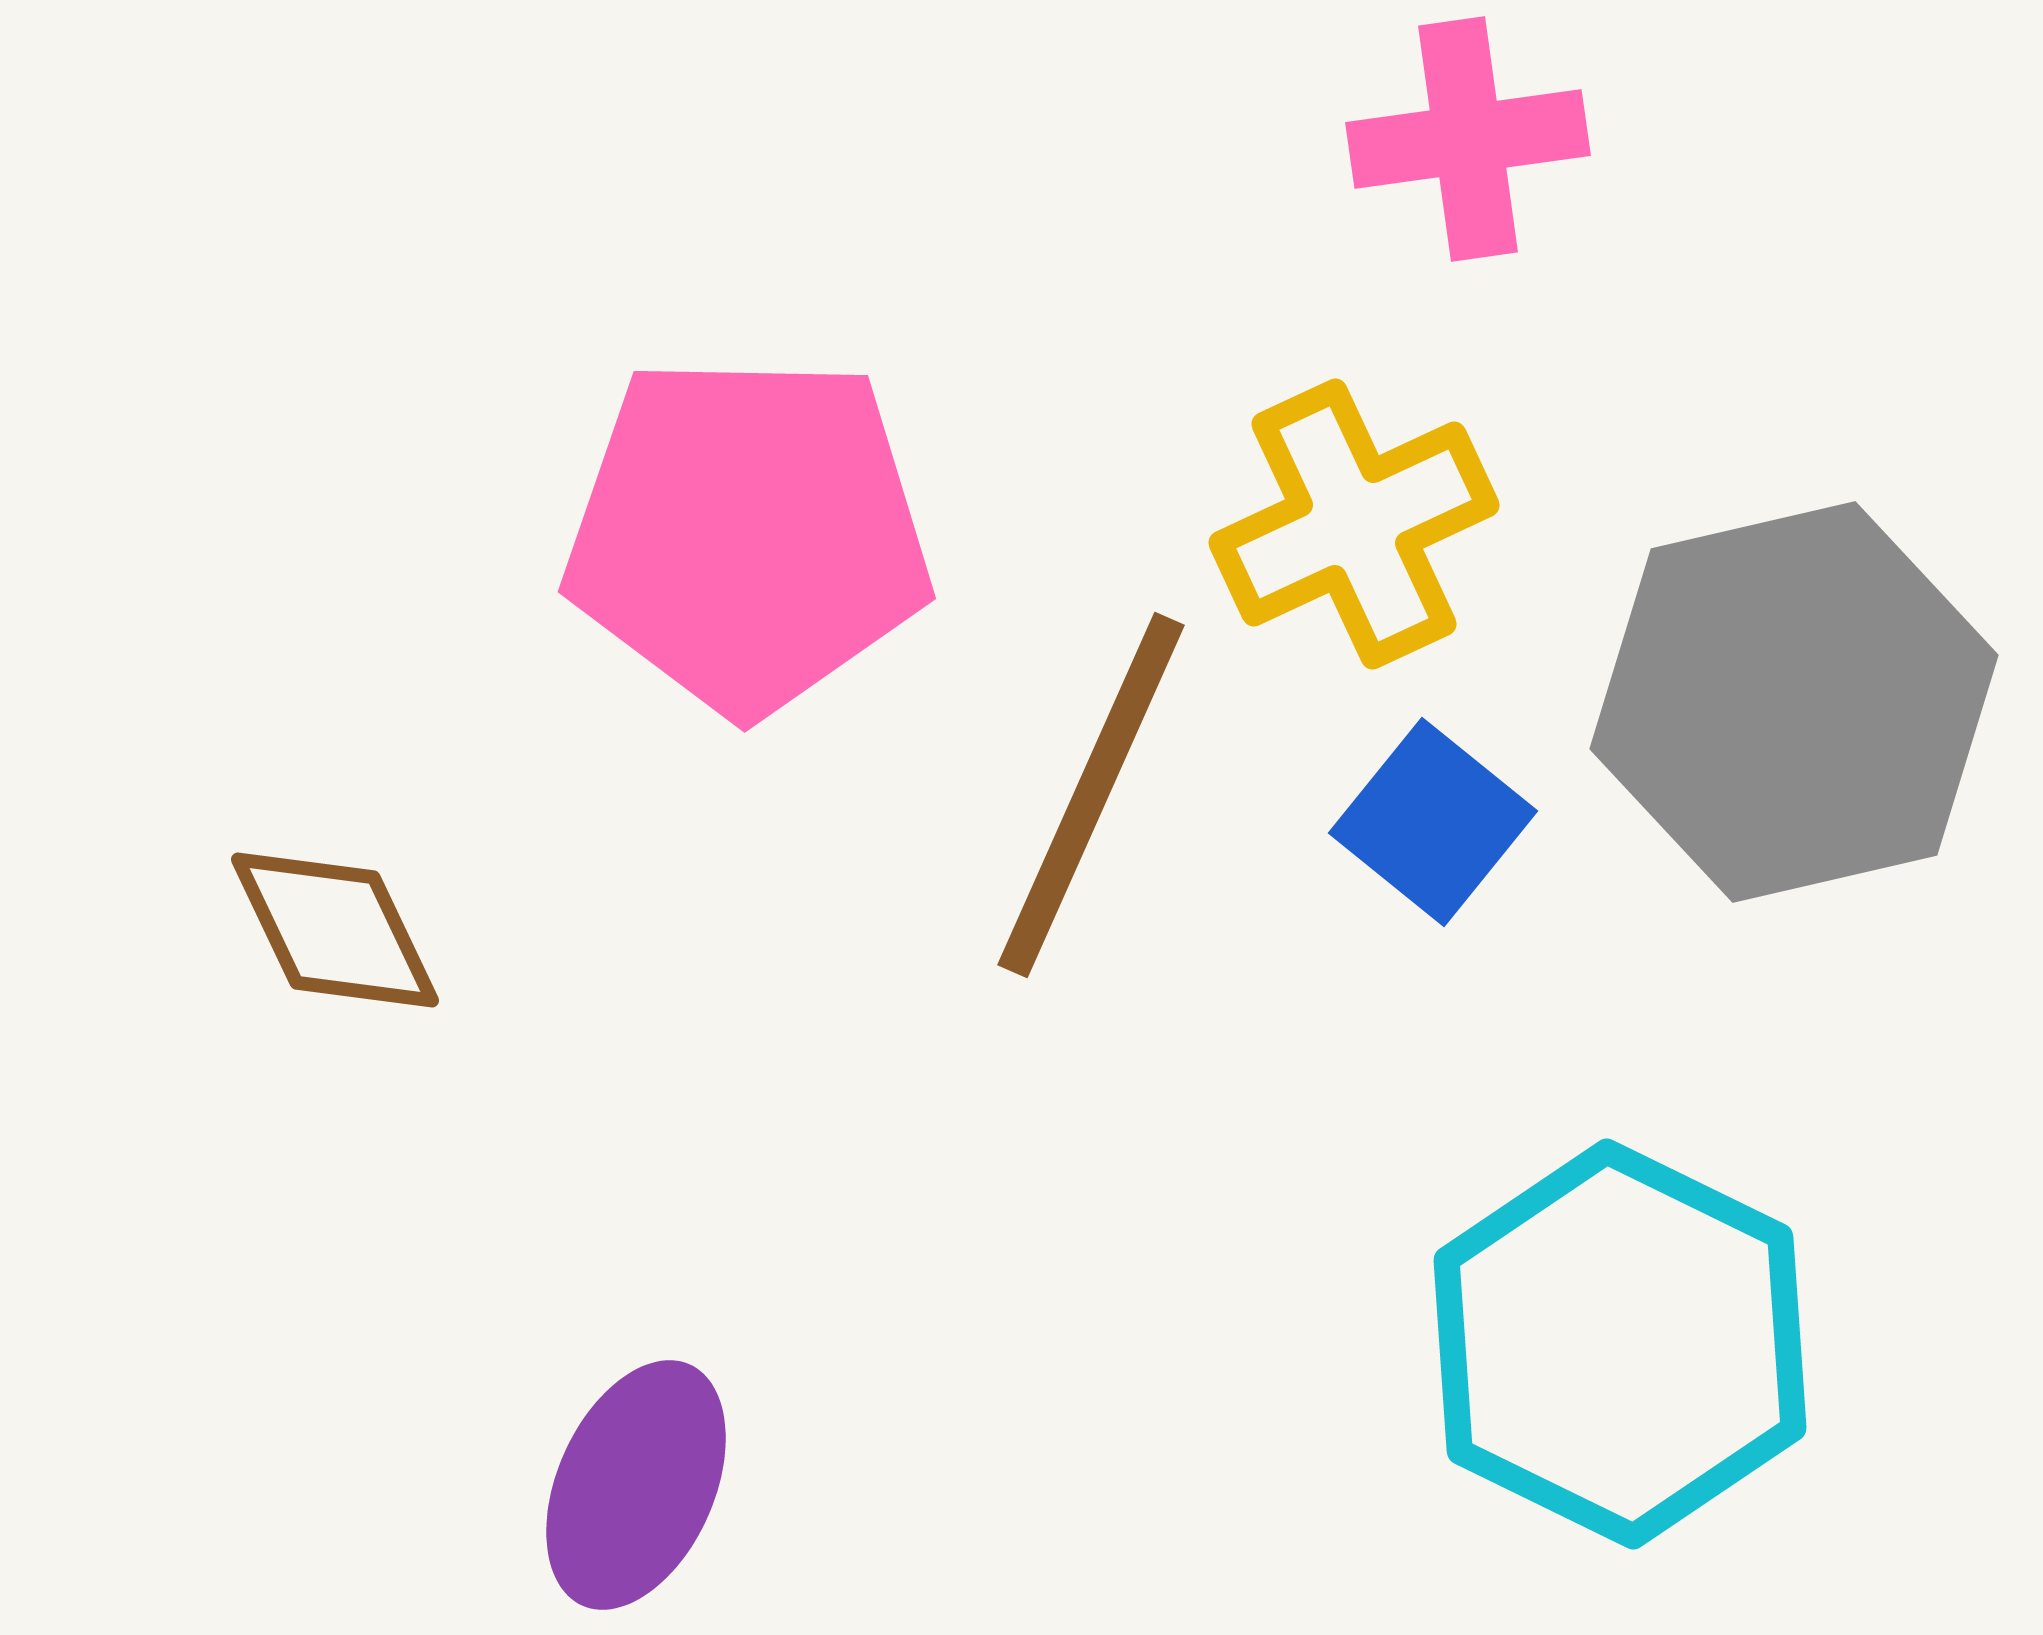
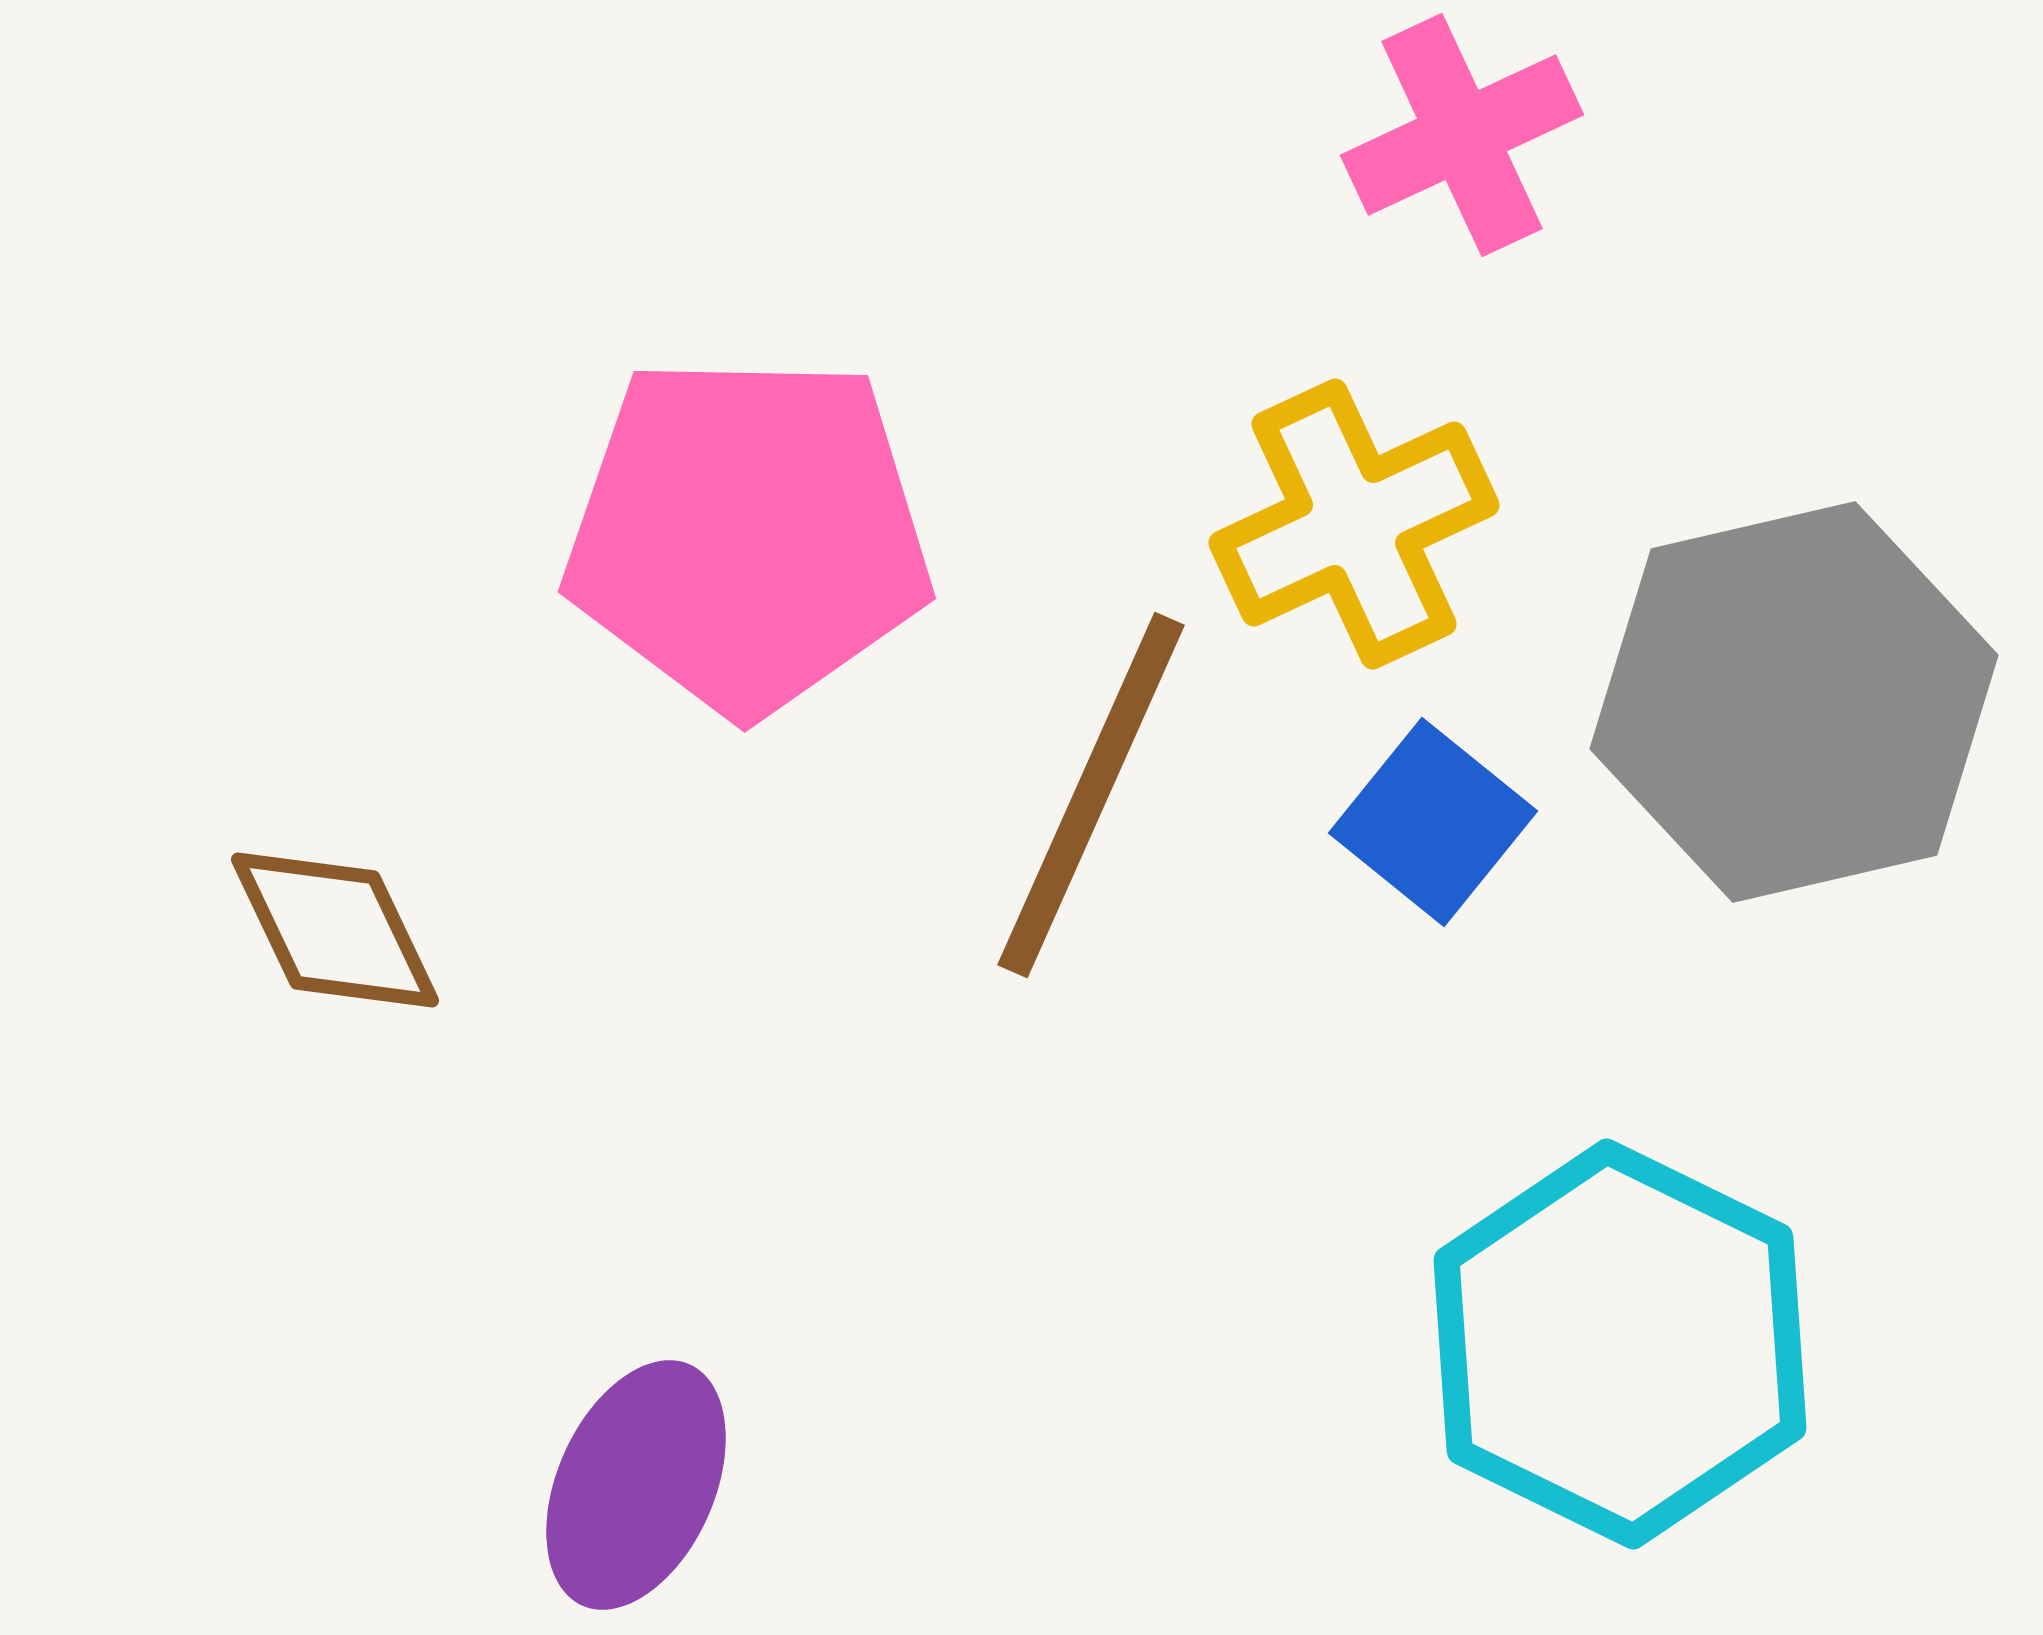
pink cross: moved 6 px left, 4 px up; rotated 17 degrees counterclockwise
